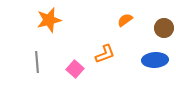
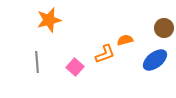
orange semicircle: moved 20 px down; rotated 21 degrees clockwise
blue ellipse: rotated 35 degrees counterclockwise
pink square: moved 2 px up
